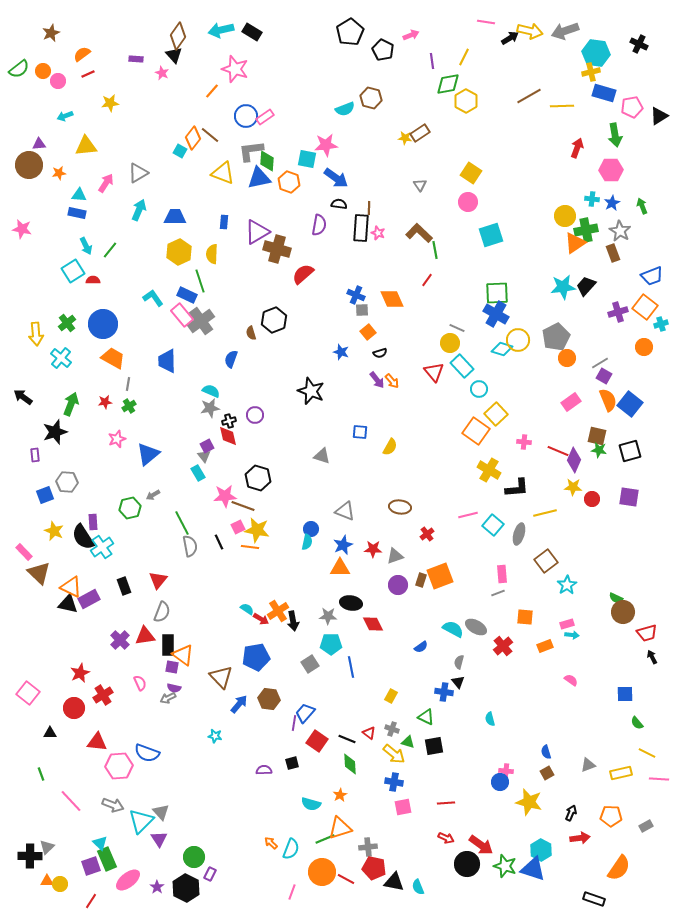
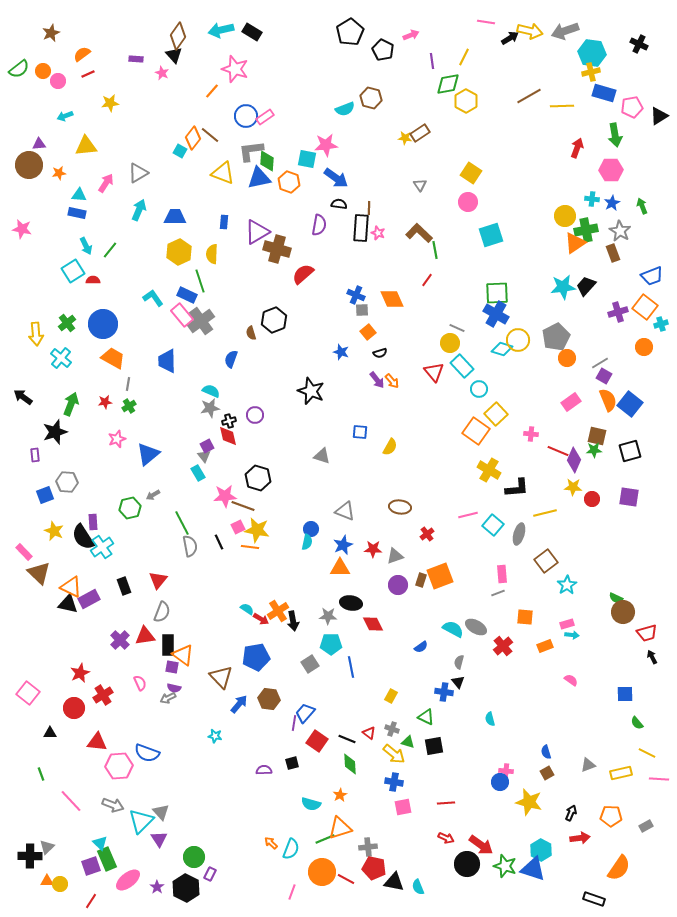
cyan hexagon at (596, 53): moved 4 px left
pink cross at (524, 442): moved 7 px right, 8 px up
green star at (599, 450): moved 5 px left; rotated 14 degrees counterclockwise
